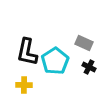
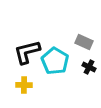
gray rectangle: moved 1 px up
black L-shape: rotated 64 degrees clockwise
cyan pentagon: rotated 8 degrees counterclockwise
